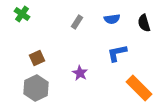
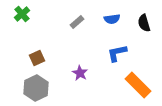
green cross: rotated 14 degrees clockwise
gray rectangle: rotated 16 degrees clockwise
orange rectangle: moved 1 px left, 3 px up
